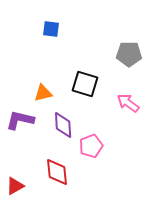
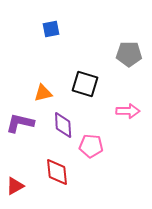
blue square: rotated 18 degrees counterclockwise
pink arrow: moved 8 px down; rotated 145 degrees clockwise
purple L-shape: moved 3 px down
pink pentagon: rotated 25 degrees clockwise
